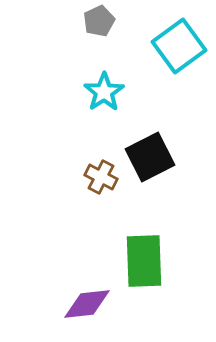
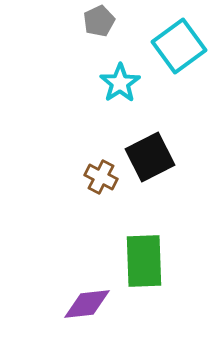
cyan star: moved 16 px right, 9 px up
